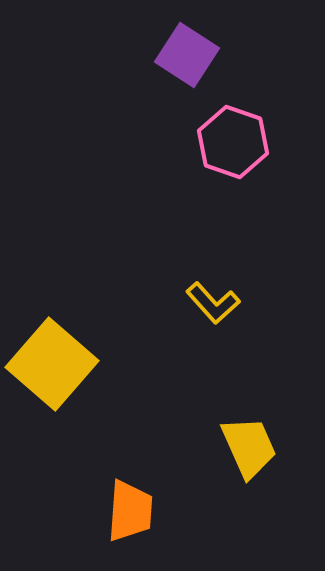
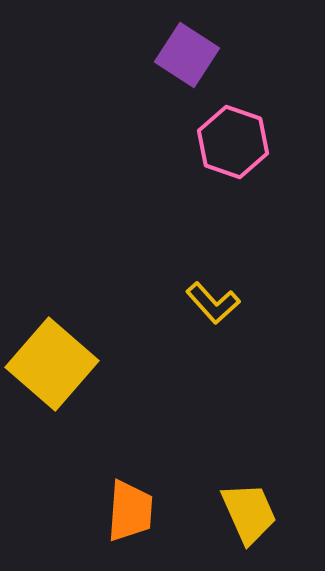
yellow trapezoid: moved 66 px down
